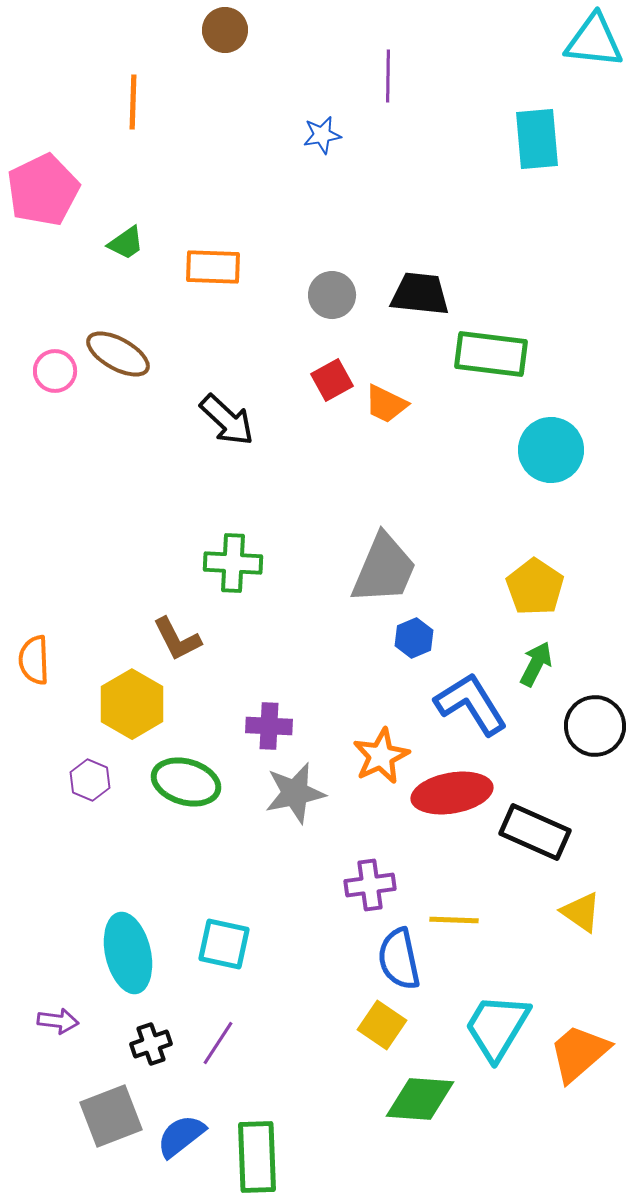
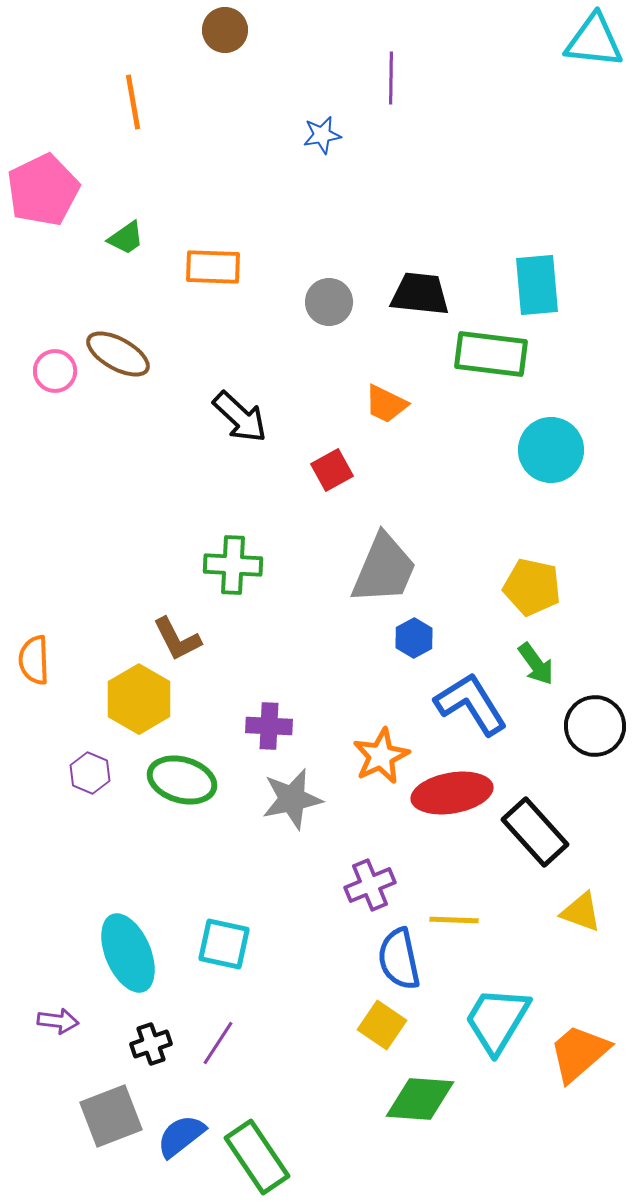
purple line at (388, 76): moved 3 px right, 2 px down
orange line at (133, 102): rotated 12 degrees counterclockwise
cyan rectangle at (537, 139): moved 146 px down
green trapezoid at (126, 243): moved 5 px up
gray circle at (332, 295): moved 3 px left, 7 px down
red square at (332, 380): moved 90 px down
black arrow at (227, 420): moved 13 px right, 3 px up
green cross at (233, 563): moved 2 px down
yellow pentagon at (535, 587): moved 3 px left; rotated 22 degrees counterclockwise
blue hexagon at (414, 638): rotated 6 degrees counterclockwise
green arrow at (536, 664): rotated 117 degrees clockwise
yellow hexagon at (132, 704): moved 7 px right, 5 px up
purple hexagon at (90, 780): moved 7 px up
green ellipse at (186, 782): moved 4 px left, 2 px up
gray star at (295, 793): moved 3 px left, 6 px down
black rectangle at (535, 832): rotated 24 degrees clockwise
purple cross at (370, 885): rotated 15 degrees counterclockwise
yellow triangle at (581, 912): rotated 15 degrees counterclockwise
cyan ellipse at (128, 953): rotated 10 degrees counterclockwise
cyan trapezoid at (497, 1027): moved 7 px up
green rectangle at (257, 1157): rotated 32 degrees counterclockwise
